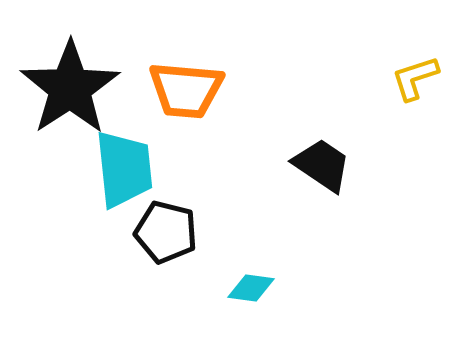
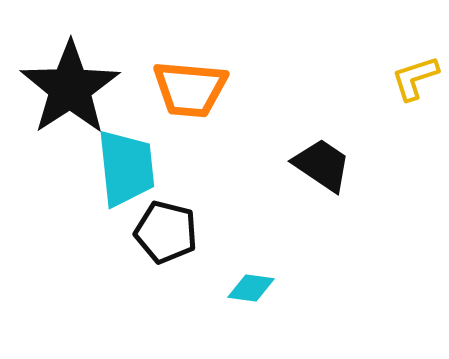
orange trapezoid: moved 4 px right, 1 px up
cyan trapezoid: moved 2 px right, 1 px up
